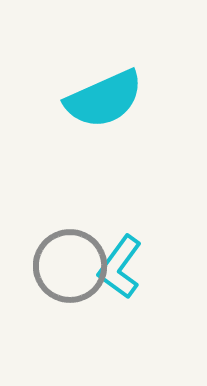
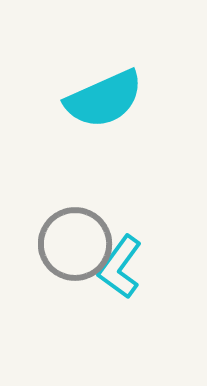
gray circle: moved 5 px right, 22 px up
